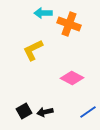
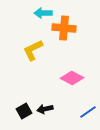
orange cross: moved 5 px left, 4 px down; rotated 15 degrees counterclockwise
black arrow: moved 3 px up
